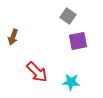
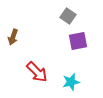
cyan star: rotated 18 degrees counterclockwise
